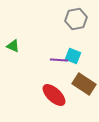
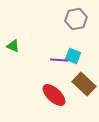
brown rectangle: rotated 10 degrees clockwise
